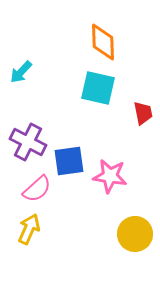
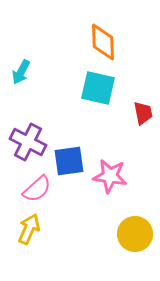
cyan arrow: rotated 15 degrees counterclockwise
